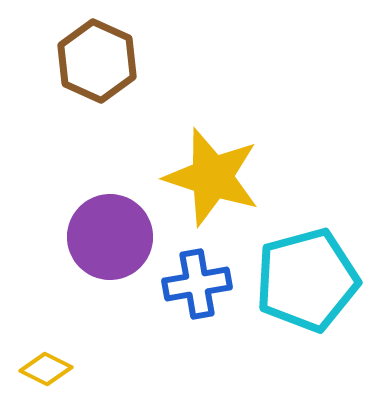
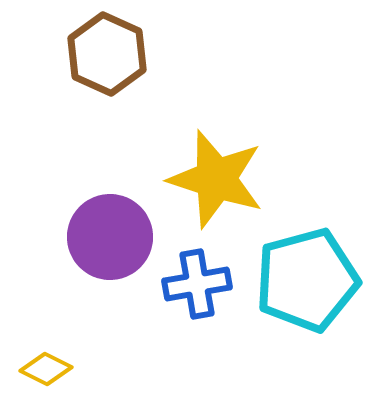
brown hexagon: moved 10 px right, 7 px up
yellow star: moved 4 px right, 2 px down
